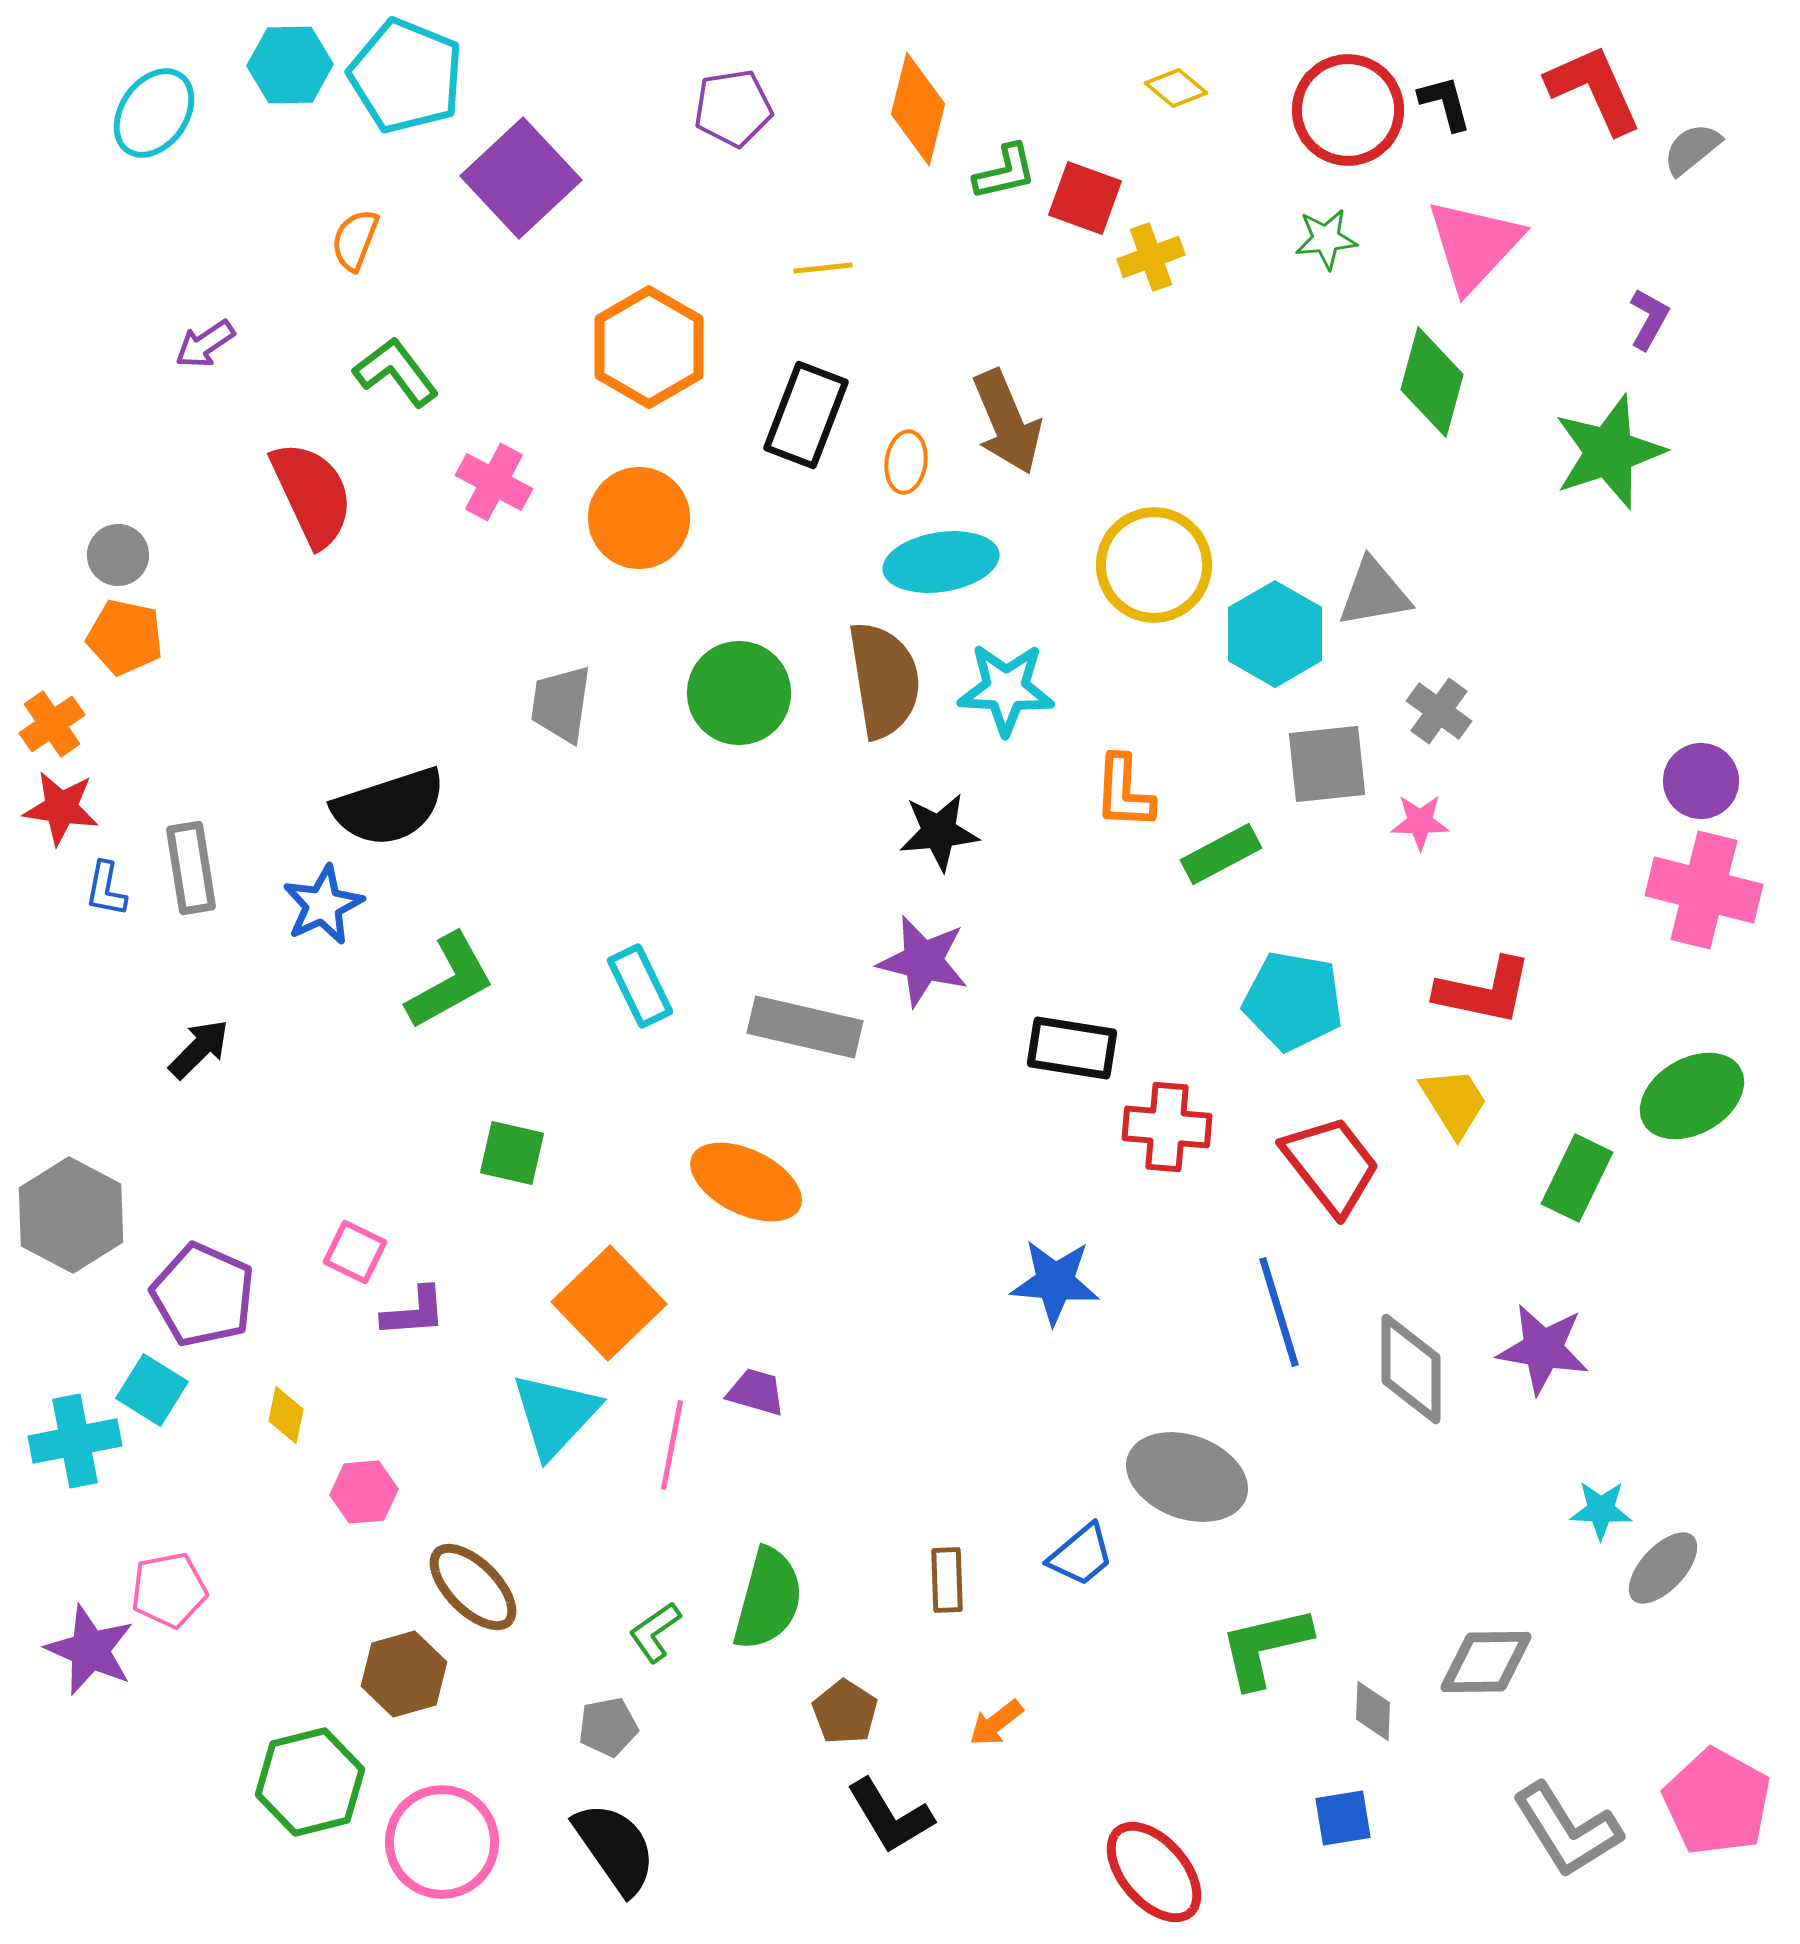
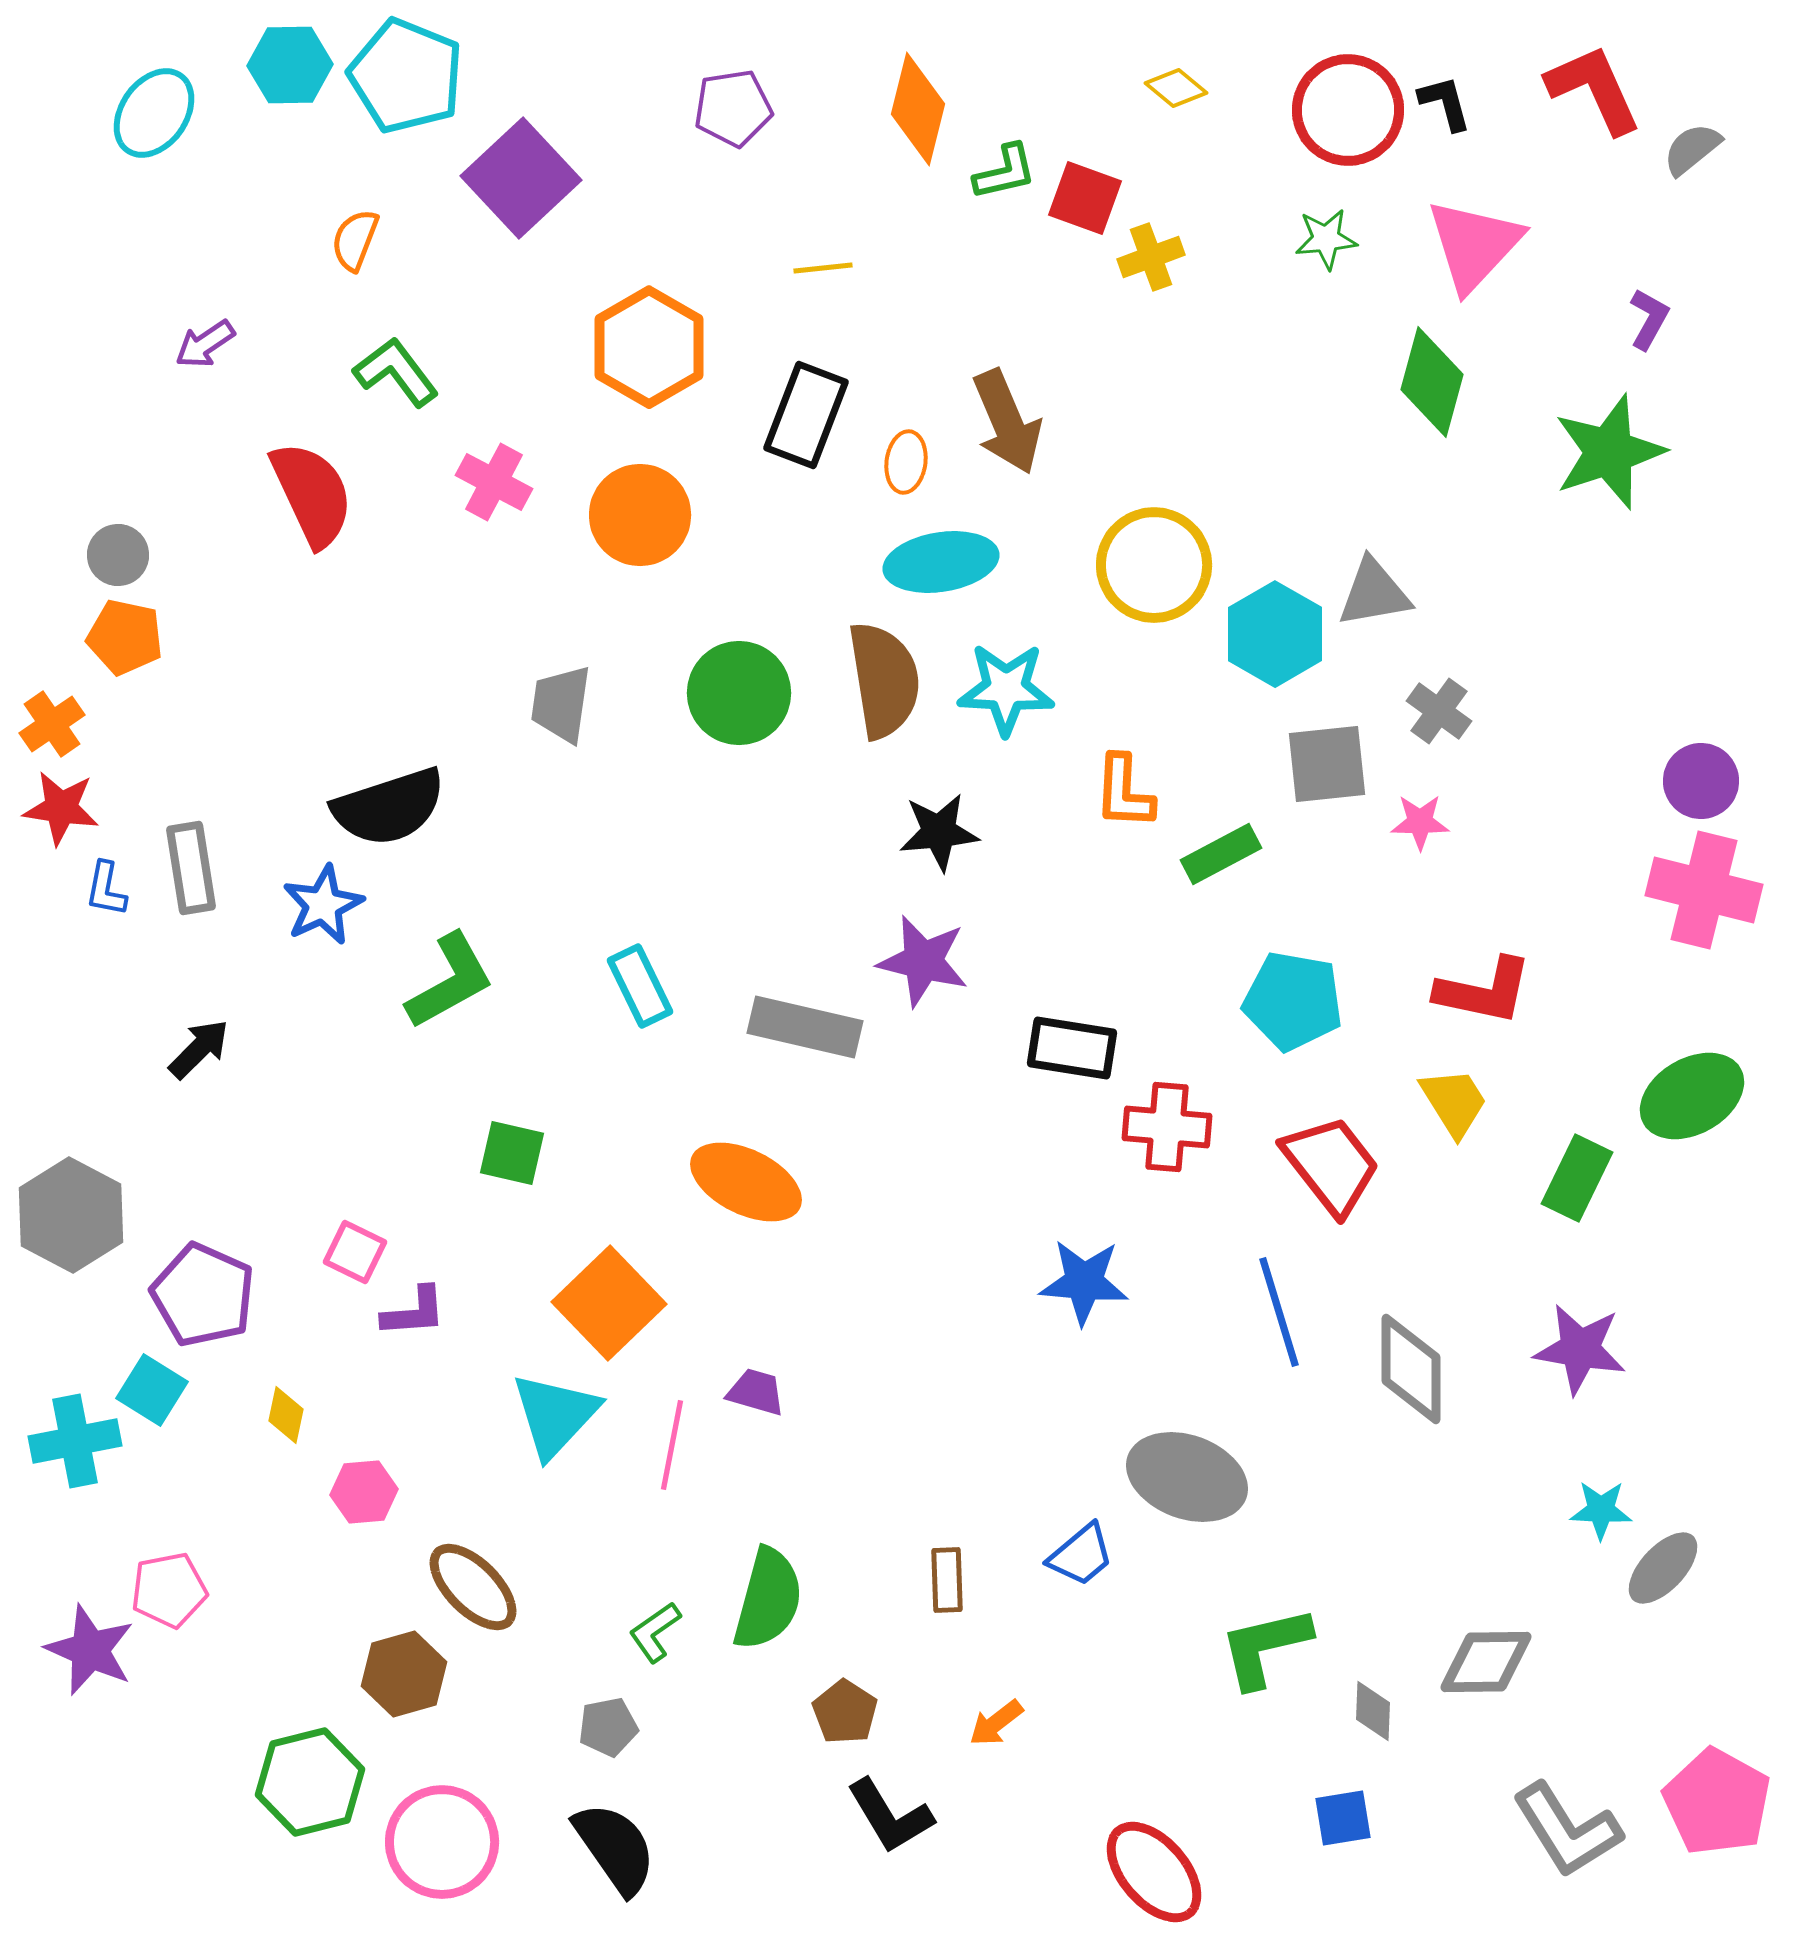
orange circle at (639, 518): moved 1 px right, 3 px up
blue star at (1055, 1282): moved 29 px right
purple star at (1543, 1349): moved 37 px right
